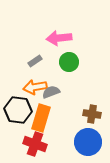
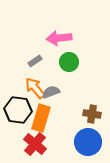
orange arrow: moved 1 px down; rotated 60 degrees clockwise
red cross: rotated 20 degrees clockwise
